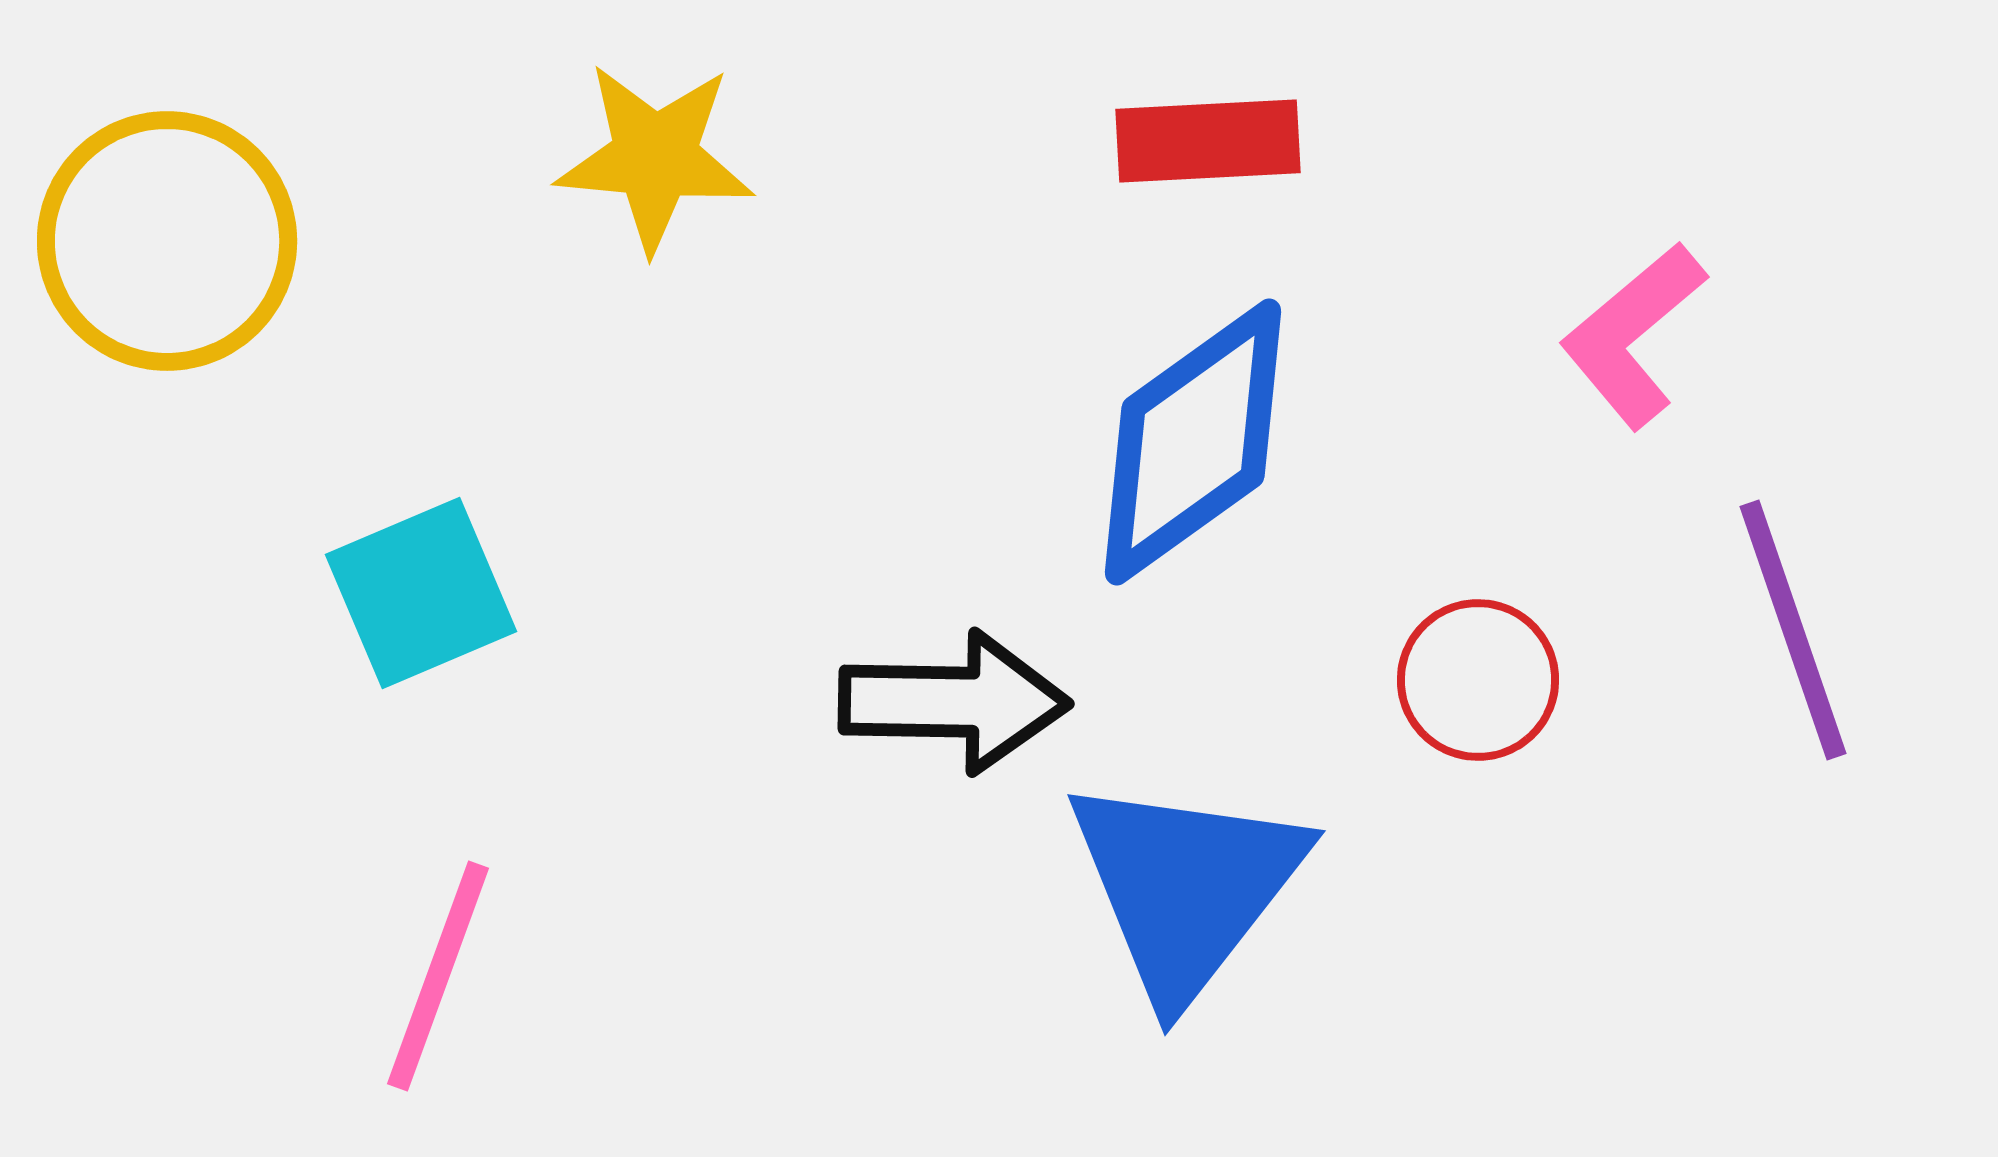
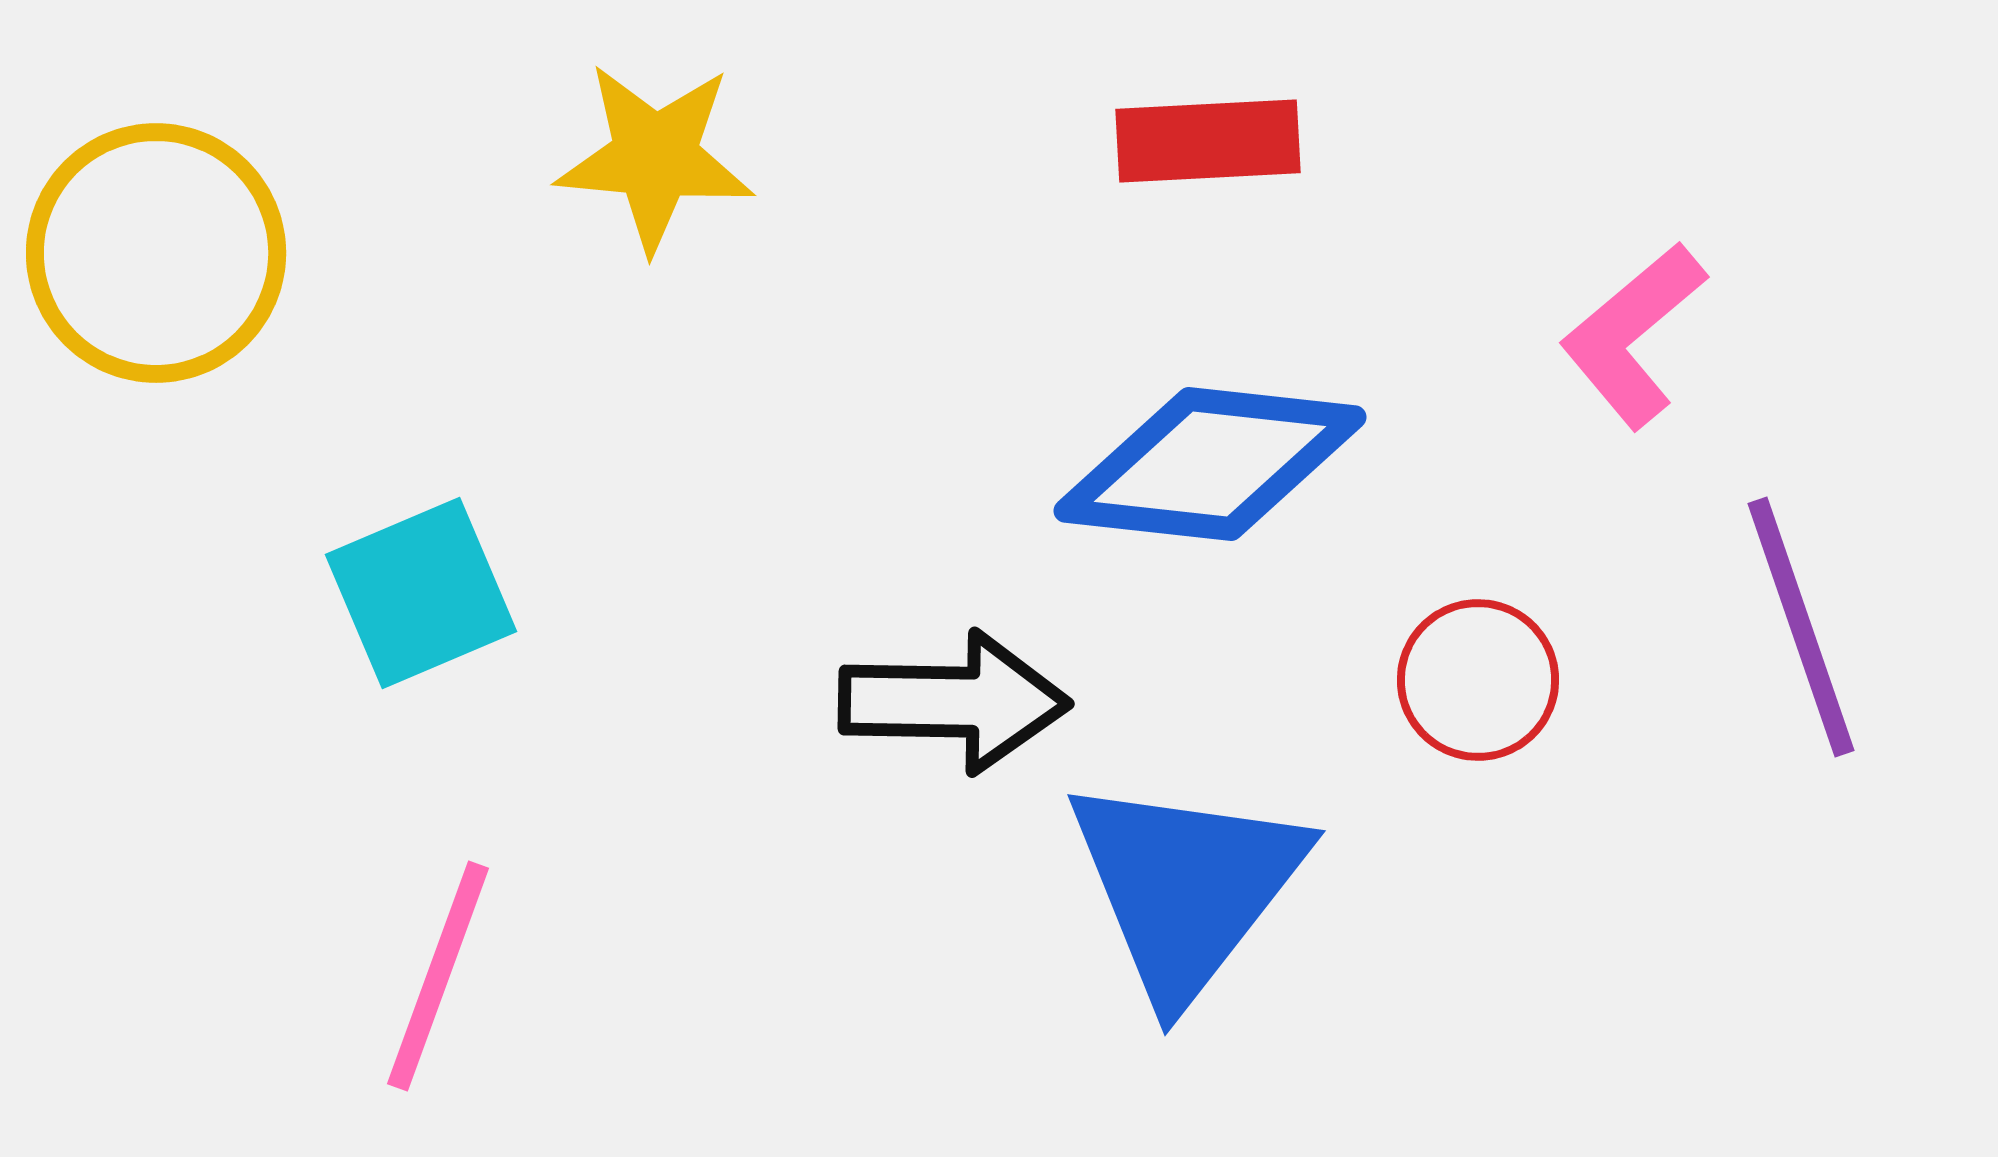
yellow circle: moved 11 px left, 12 px down
blue diamond: moved 17 px right, 22 px down; rotated 42 degrees clockwise
purple line: moved 8 px right, 3 px up
